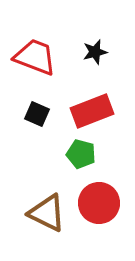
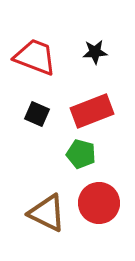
black star: rotated 10 degrees clockwise
